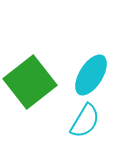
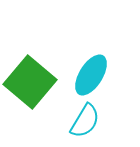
green square: rotated 12 degrees counterclockwise
